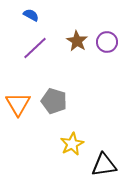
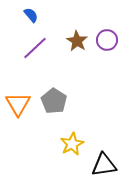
blue semicircle: rotated 21 degrees clockwise
purple circle: moved 2 px up
gray pentagon: rotated 15 degrees clockwise
